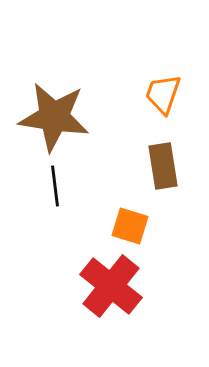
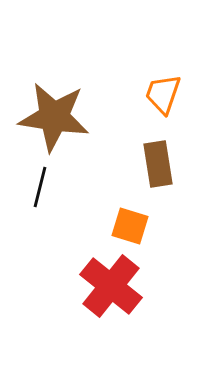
brown rectangle: moved 5 px left, 2 px up
black line: moved 15 px left, 1 px down; rotated 21 degrees clockwise
